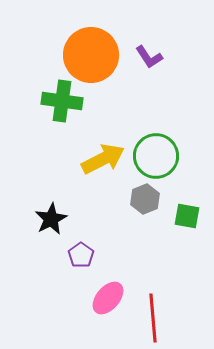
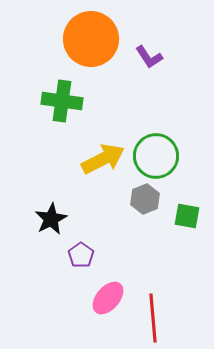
orange circle: moved 16 px up
